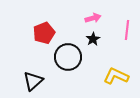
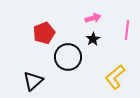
yellow L-shape: moved 1 px left, 1 px down; rotated 65 degrees counterclockwise
